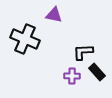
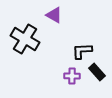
purple triangle: rotated 18 degrees clockwise
black cross: rotated 8 degrees clockwise
black L-shape: moved 1 px left, 1 px up
